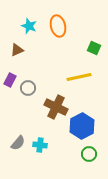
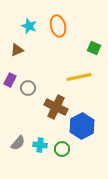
green circle: moved 27 px left, 5 px up
